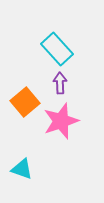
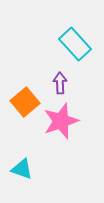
cyan rectangle: moved 18 px right, 5 px up
